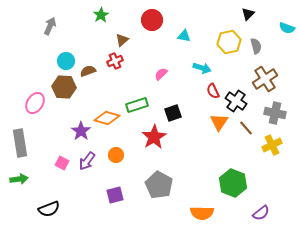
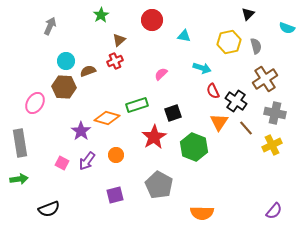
brown triangle: moved 3 px left
green hexagon: moved 39 px left, 36 px up
purple semicircle: moved 13 px right, 2 px up; rotated 12 degrees counterclockwise
